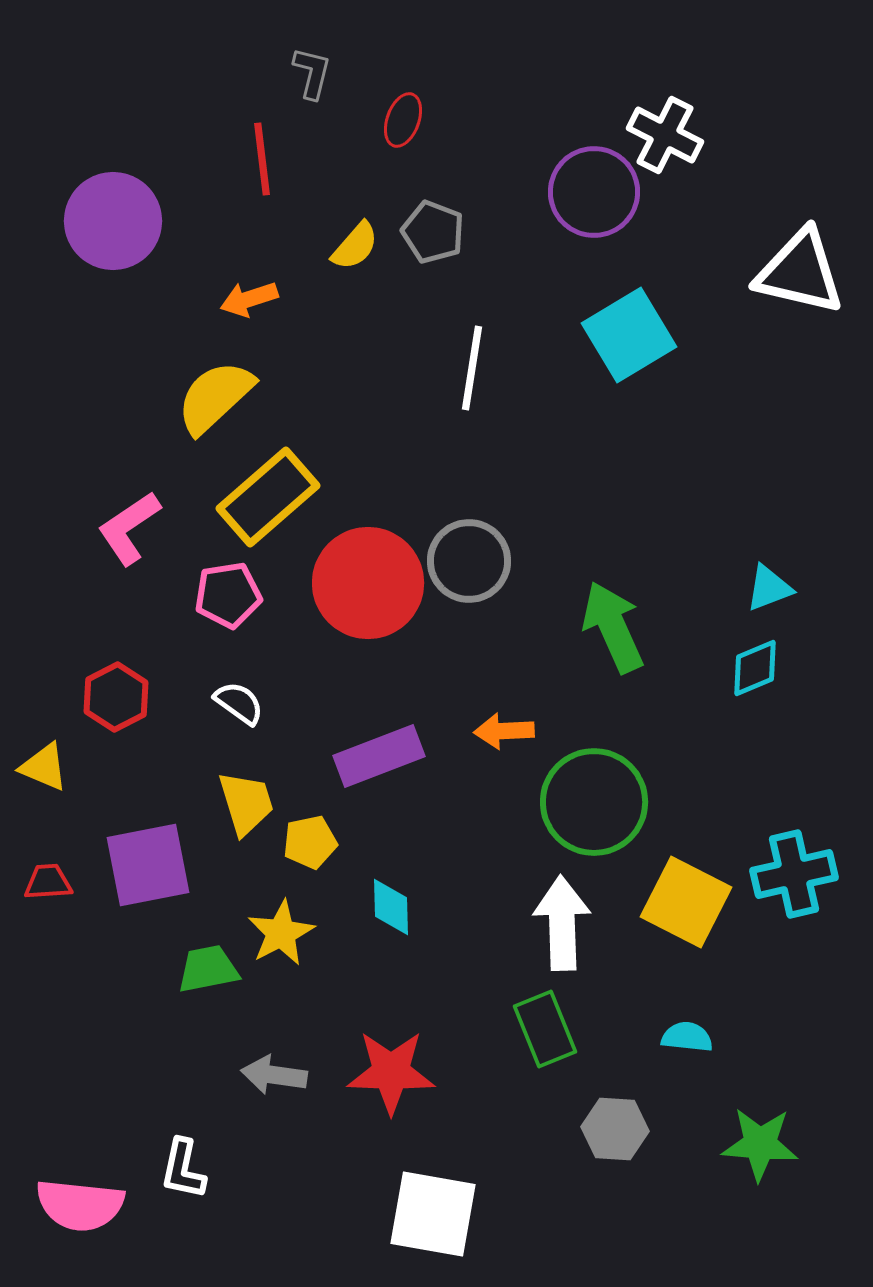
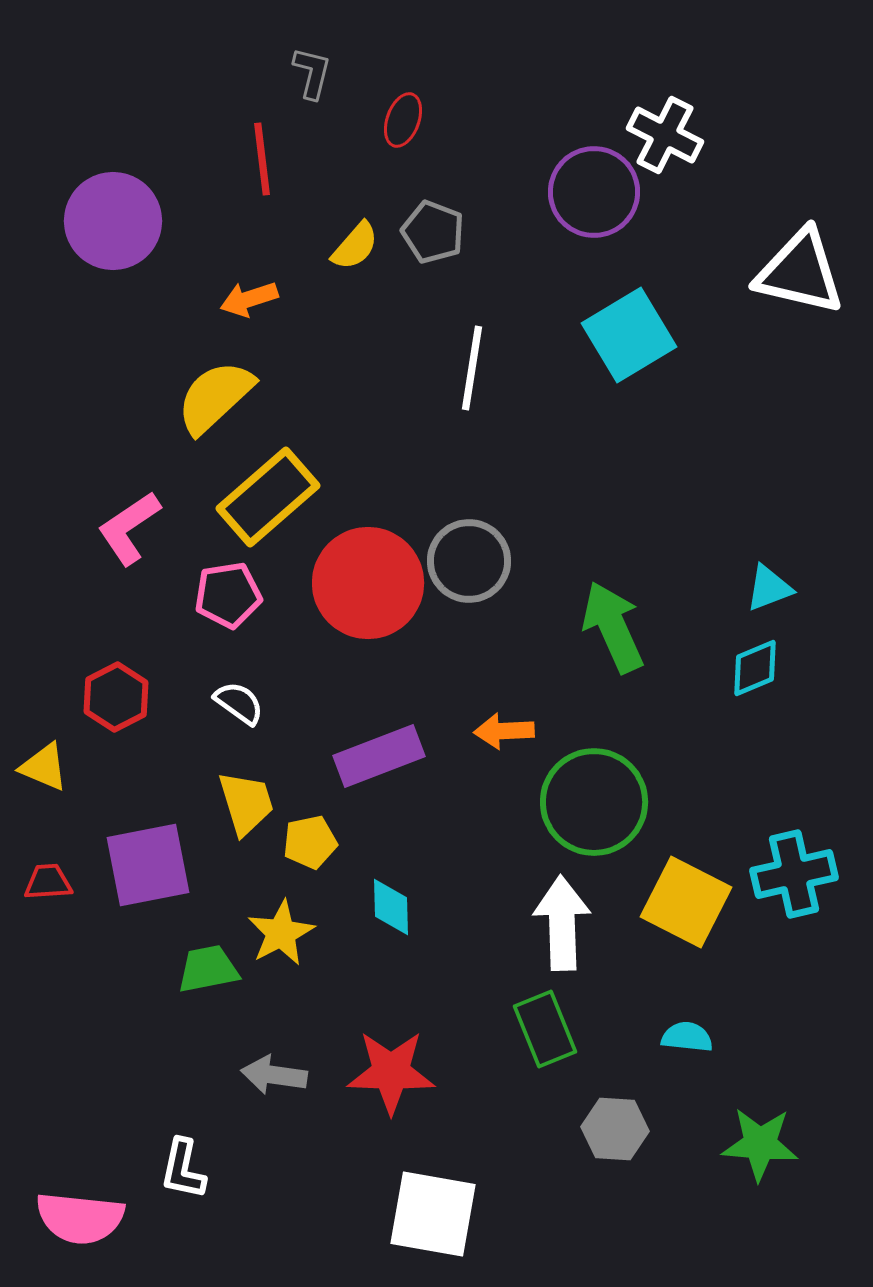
pink semicircle at (80, 1205): moved 13 px down
